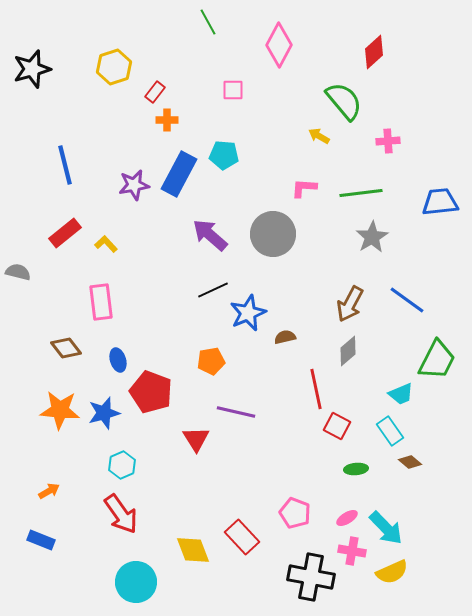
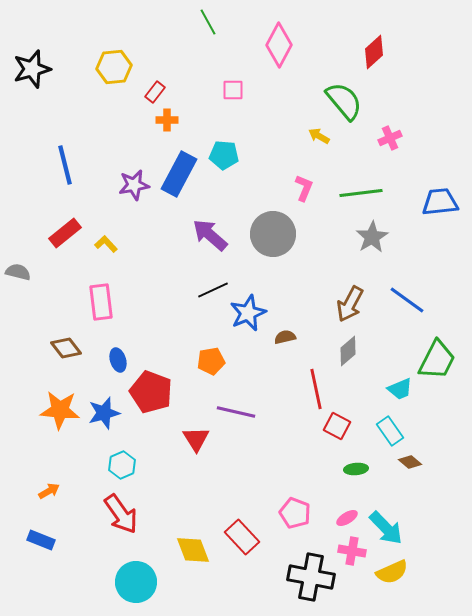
yellow hexagon at (114, 67): rotated 12 degrees clockwise
pink cross at (388, 141): moved 2 px right, 3 px up; rotated 20 degrees counterclockwise
pink L-shape at (304, 188): rotated 108 degrees clockwise
cyan trapezoid at (401, 394): moved 1 px left, 5 px up
